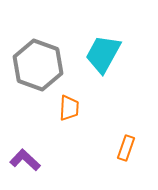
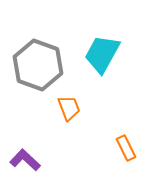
cyan trapezoid: moved 1 px left
orange trapezoid: rotated 24 degrees counterclockwise
orange rectangle: rotated 45 degrees counterclockwise
